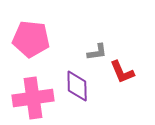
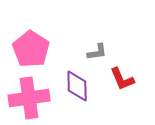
pink pentagon: moved 10 px down; rotated 27 degrees clockwise
red L-shape: moved 7 px down
pink cross: moved 4 px left
